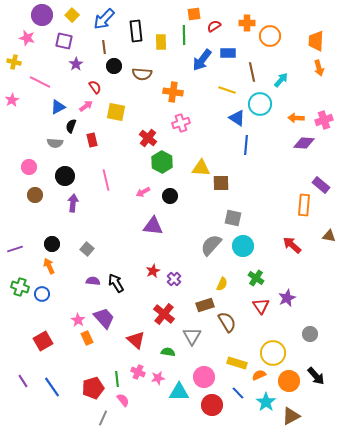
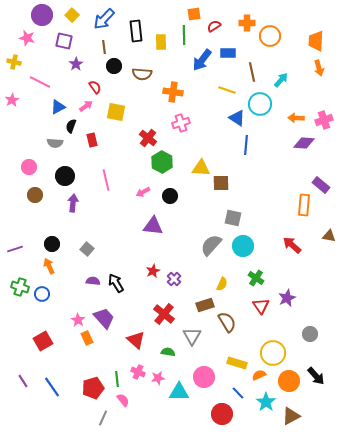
red circle at (212, 405): moved 10 px right, 9 px down
